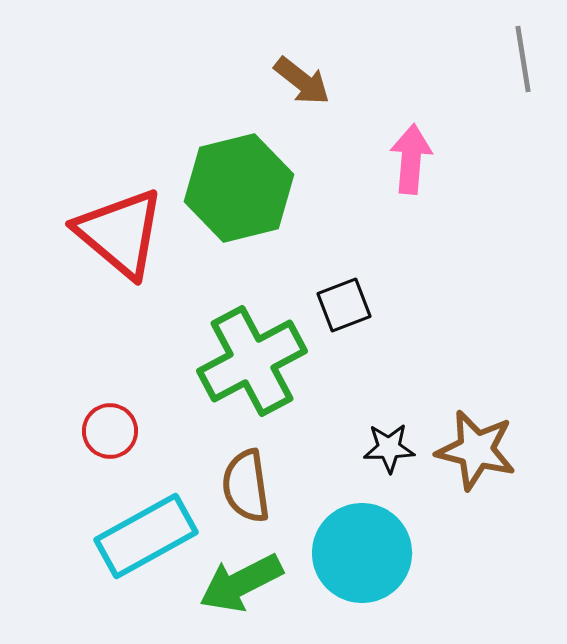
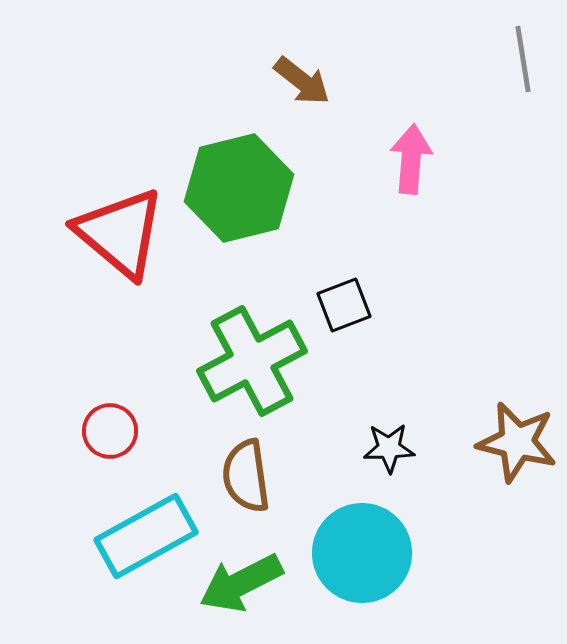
brown star: moved 41 px right, 8 px up
brown semicircle: moved 10 px up
